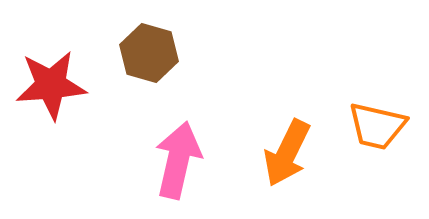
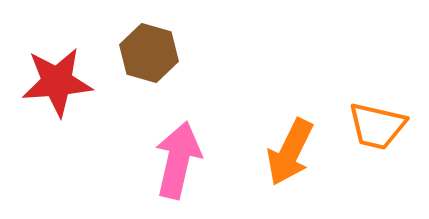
red star: moved 6 px right, 3 px up
orange arrow: moved 3 px right, 1 px up
